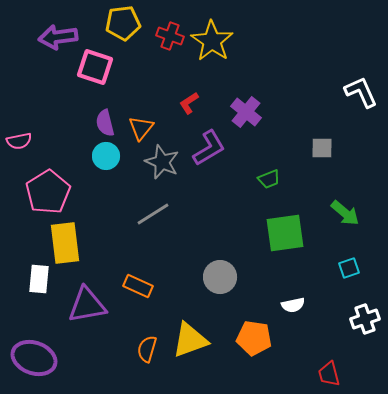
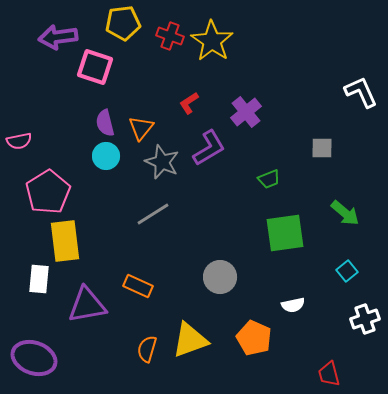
purple cross: rotated 12 degrees clockwise
yellow rectangle: moved 2 px up
cyan square: moved 2 px left, 3 px down; rotated 20 degrees counterclockwise
orange pentagon: rotated 16 degrees clockwise
